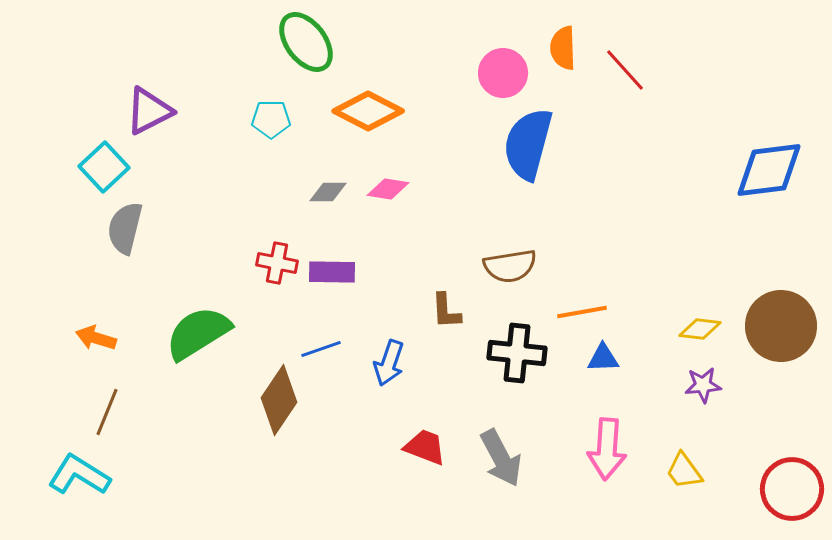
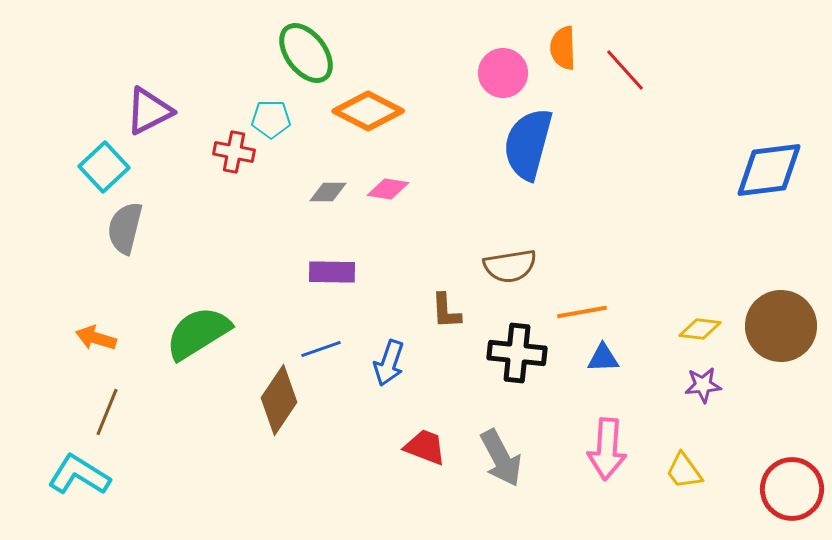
green ellipse: moved 11 px down
red cross: moved 43 px left, 111 px up
